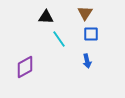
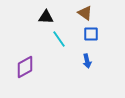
brown triangle: rotated 28 degrees counterclockwise
